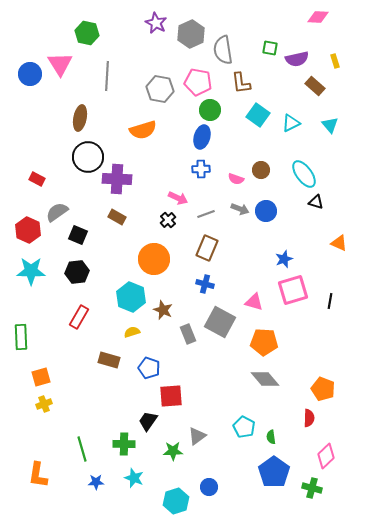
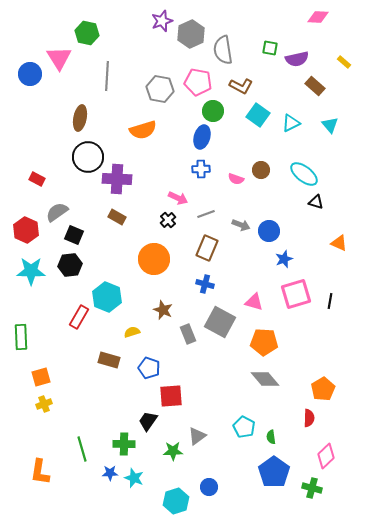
purple star at (156, 23): moved 6 px right, 2 px up; rotated 25 degrees clockwise
yellow rectangle at (335, 61): moved 9 px right, 1 px down; rotated 32 degrees counterclockwise
pink triangle at (60, 64): moved 1 px left, 6 px up
brown L-shape at (241, 83): moved 3 px down; rotated 55 degrees counterclockwise
green circle at (210, 110): moved 3 px right, 1 px down
cyan ellipse at (304, 174): rotated 16 degrees counterclockwise
gray arrow at (240, 209): moved 1 px right, 16 px down
blue circle at (266, 211): moved 3 px right, 20 px down
red hexagon at (28, 230): moved 2 px left
black square at (78, 235): moved 4 px left
black hexagon at (77, 272): moved 7 px left, 7 px up
pink square at (293, 290): moved 3 px right, 4 px down
cyan hexagon at (131, 297): moved 24 px left
orange pentagon at (323, 389): rotated 20 degrees clockwise
orange L-shape at (38, 475): moved 2 px right, 3 px up
blue star at (96, 482): moved 14 px right, 9 px up
